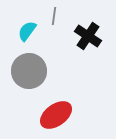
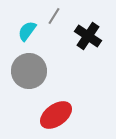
gray line: rotated 24 degrees clockwise
